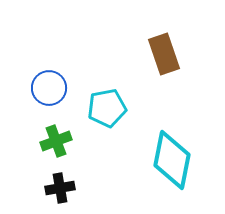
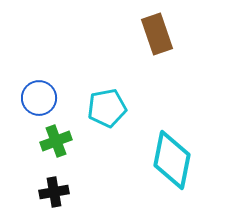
brown rectangle: moved 7 px left, 20 px up
blue circle: moved 10 px left, 10 px down
black cross: moved 6 px left, 4 px down
